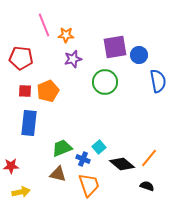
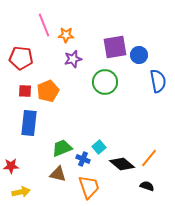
orange trapezoid: moved 2 px down
